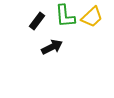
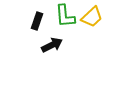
black rectangle: rotated 18 degrees counterclockwise
black arrow: moved 2 px up
